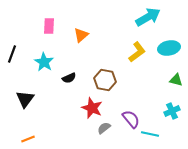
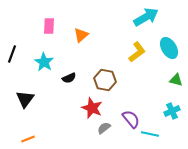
cyan arrow: moved 2 px left
cyan ellipse: rotated 70 degrees clockwise
